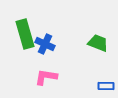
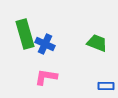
green trapezoid: moved 1 px left
